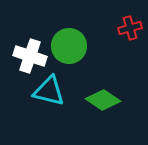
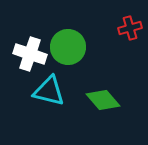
green circle: moved 1 px left, 1 px down
white cross: moved 2 px up
green diamond: rotated 16 degrees clockwise
